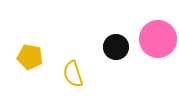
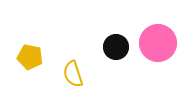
pink circle: moved 4 px down
